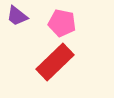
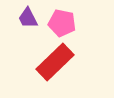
purple trapezoid: moved 11 px right, 2 px down; rotated 25 degrees clockwise
